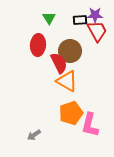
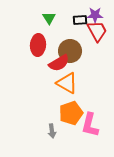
red semicircle: rotated 85 degrees clockwise
orange triangle: moved 2 px down
gray arrow: moved 18 px right, 4 px up; rotated 64 degrees counterclockwise
